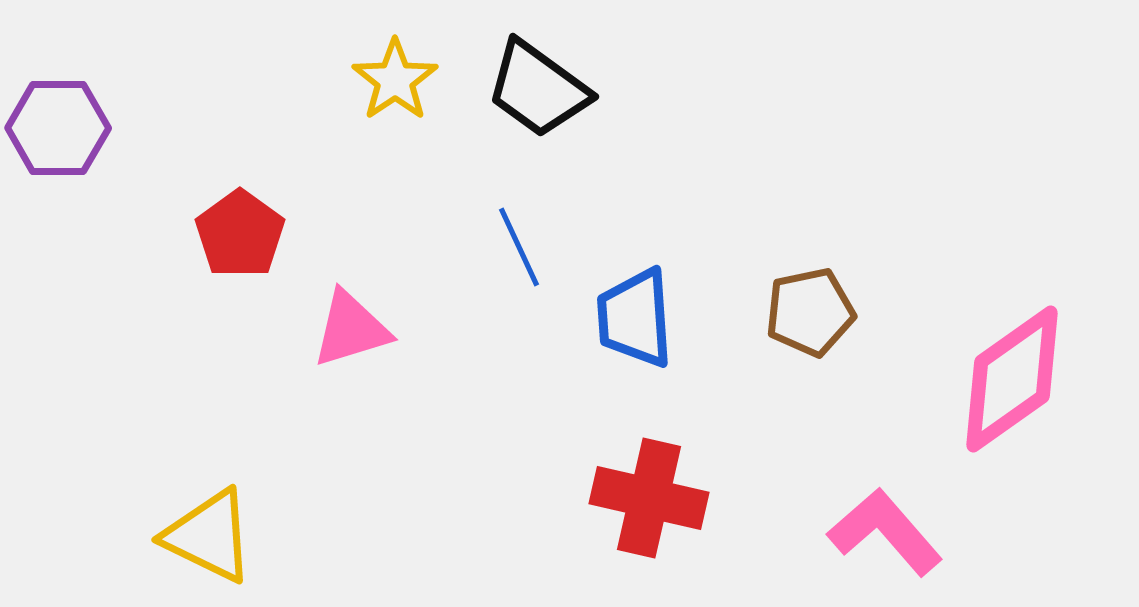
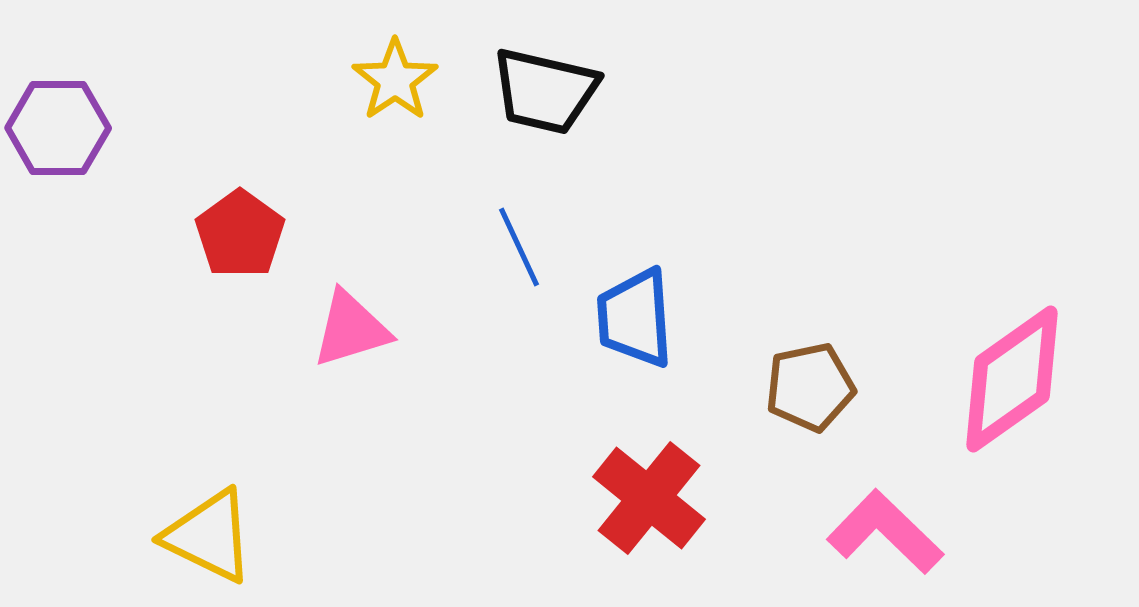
black trapezoid: moved 7 px right, 2 px down; rotated 23 degrees counterclockwise
brown pentagon: moved 75 px down
red cross: rotated 26 degrees clockwise
pink L-shape: rotated 5 degrees counterclockwise
